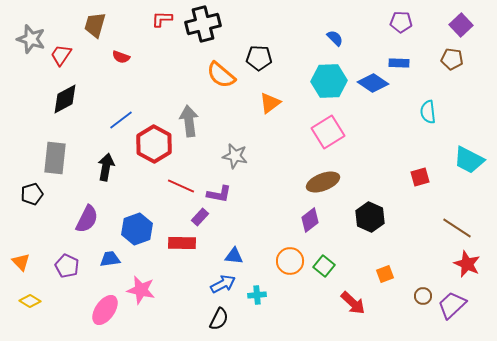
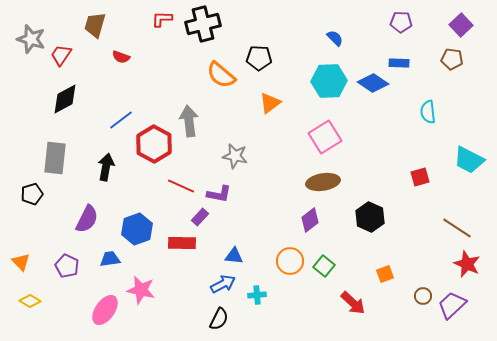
pink square at (328, 132): moved 3 px left, 5 px down
brown ellipse at (323, 182): rotated 12 degrees clockwise
